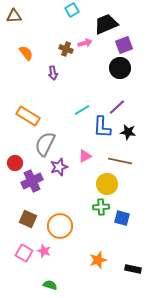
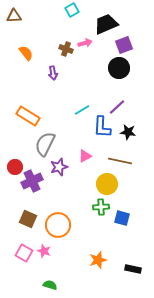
black circle: moved 1 px left
red circle: moved 4 px down
orange circle: moved 2 px left, 1 px up
